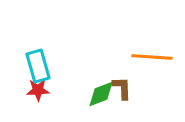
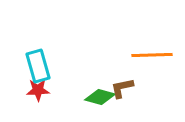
orange line: moved 2 px up; rotated 6 degrees counterclockwise
brown L-shape: rotated 100 degrees counterclockwise
green diamond: moved 1 px left, 3 px down; rotated 36 degrees clockwise
